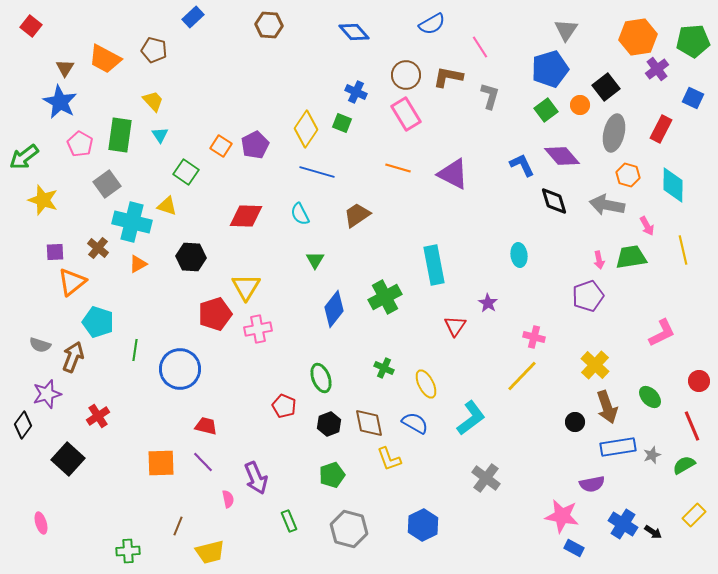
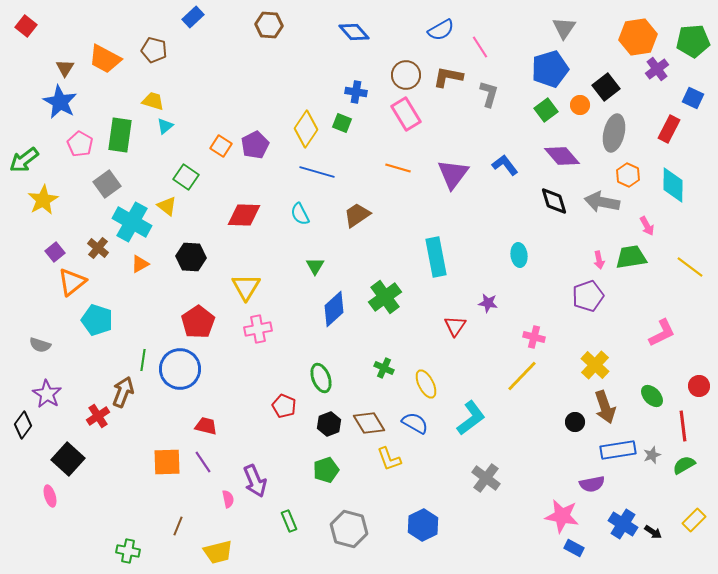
blue semicircle at (432, 24): moved 9 px right, 6 px down
red square at (31, 26): moved 5 px left
gray triangle at (566, 30): moved 2 px left, 2 px up
blue cross at (356, 92): rotated 15 degrees counterclockwise
gray L-shape at (490, 96): moved 1 px left, 2 px up
yellow trapezoid at (153, 101): rotated 30 degrees counterclockwise
red rectangle at (661, 129): moved 8 px right
cyan triangle at (160, 135): moved 5 px right, 9 px up; rotated 24 degrees clockwise
green arrow at (24, 157): moved 3 px down
blue L-shape at (522, 165): moved 17 px left; rotated 12 degrees counterclockwise
green square at (186, 172): moved 5 px down
purple triangle at (453, 174): rotated 40 degrees clockwise
orange hexagon at (628, 175): rotated 10 degrees clockwise
yellow star at (43, 200): rotated 24 degrees clockwise
gray arrow at (607, 205): moved 5 px left, 3 px up
yellow triangle at (167, 206): rotated 20 degrees clockwise
red diamond at (246, 216): moved 2 px left, 1 px up
cyan cross at (132, 222): rotated 15 degrees clockwise
yellow line at (683, 250): moved 7 px right, 17 px down; rotated 40 degrees counterclockwise
purple square at (55, 252): rotated 36 degrees counterclockwise
green triangle at (315, 260): moved 6 px down
orange triangle at (138, 264): moved 2 px right
cyan rectangle at (434, 265): moved 2 px right, 8 px up
green cross at (385, 297): rotated 8 degrees counterclockwise
purple star at (488, 303): rotated 24 degrees counterclockwise
blue diamond at (334, 309): rotated 9 degrees clockwise
red pentagon at (215, 314): moved 17 px left, 8 px down; rotated 16 degrees counterclockwise
cyan pentagon at (98, 322): moved 1 px left, 2 px up
green line at (135, 350): moved 8 px right, 10 px down
brown arrow at (73, 357): moved 50 px right, 35 px down
red circle at (699, 381): moved 5 px down
purple star at (47, 394): rotated 24 degrees counterclockwise
green ellipse at (650, 397): moved 2 px right, 1 px up
brown arrow at (607, 407): moved 2 px left
brown diamond at (369, 423): rotated 20 degrees counterclockwise
red line at (692, 426): moved 9 px left; rotated 16 degrees clockwise
blue rectangle at (618, 447): moved 3 px down
purple line at (203, 462): rotated 10 degrees clockwise
orange square at (161, 463): moved 6 px right, 1 px up
green pentagon at (332, 475): moved 6 px left, 5 px up
purple arrow at (256, 478): moved 1 px left, 3 px down
yellow rectangle at (694, 515): moved 5 px down
pink ellipse at (41, 523): moved 9 px right, 27 px up
green cross at (128, 551): rotated 15 degrees clockwise
yellow trapezoid at (210, 552): moved 8 px right
